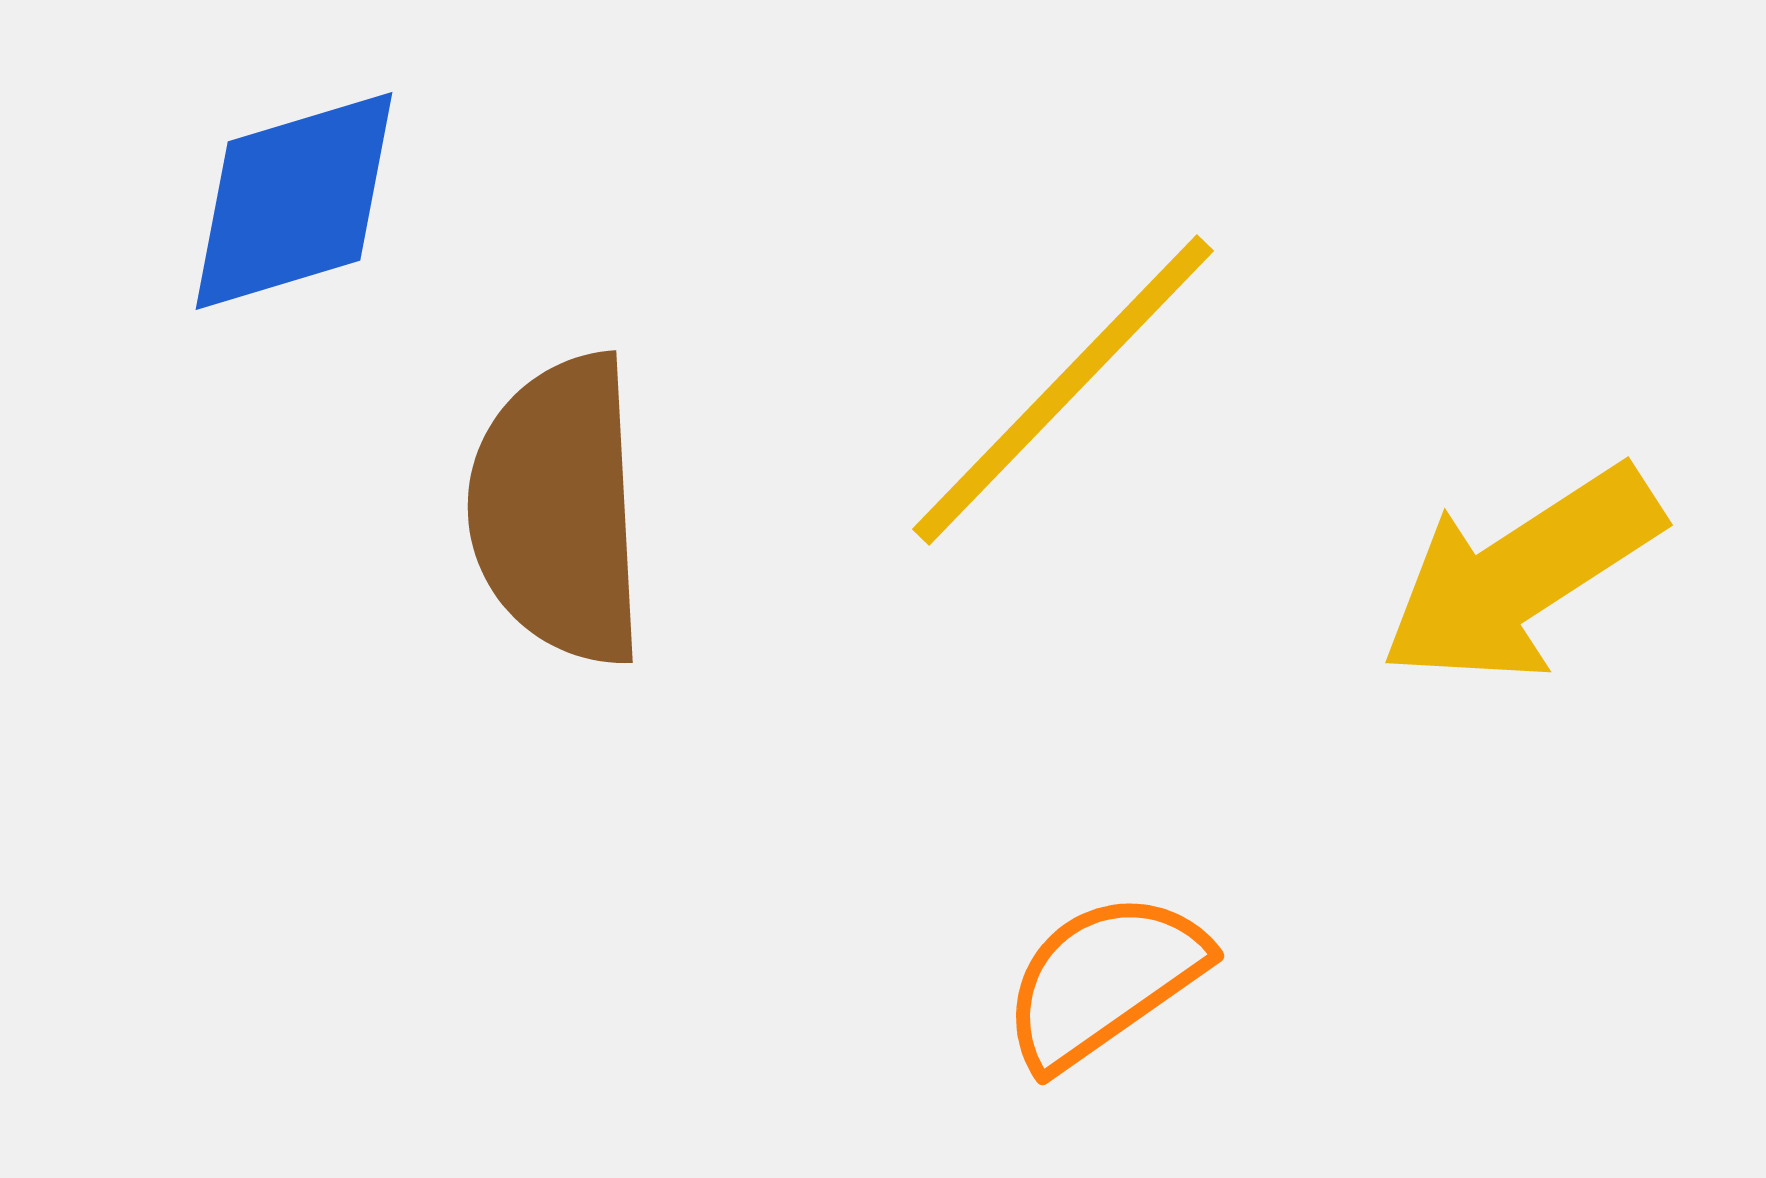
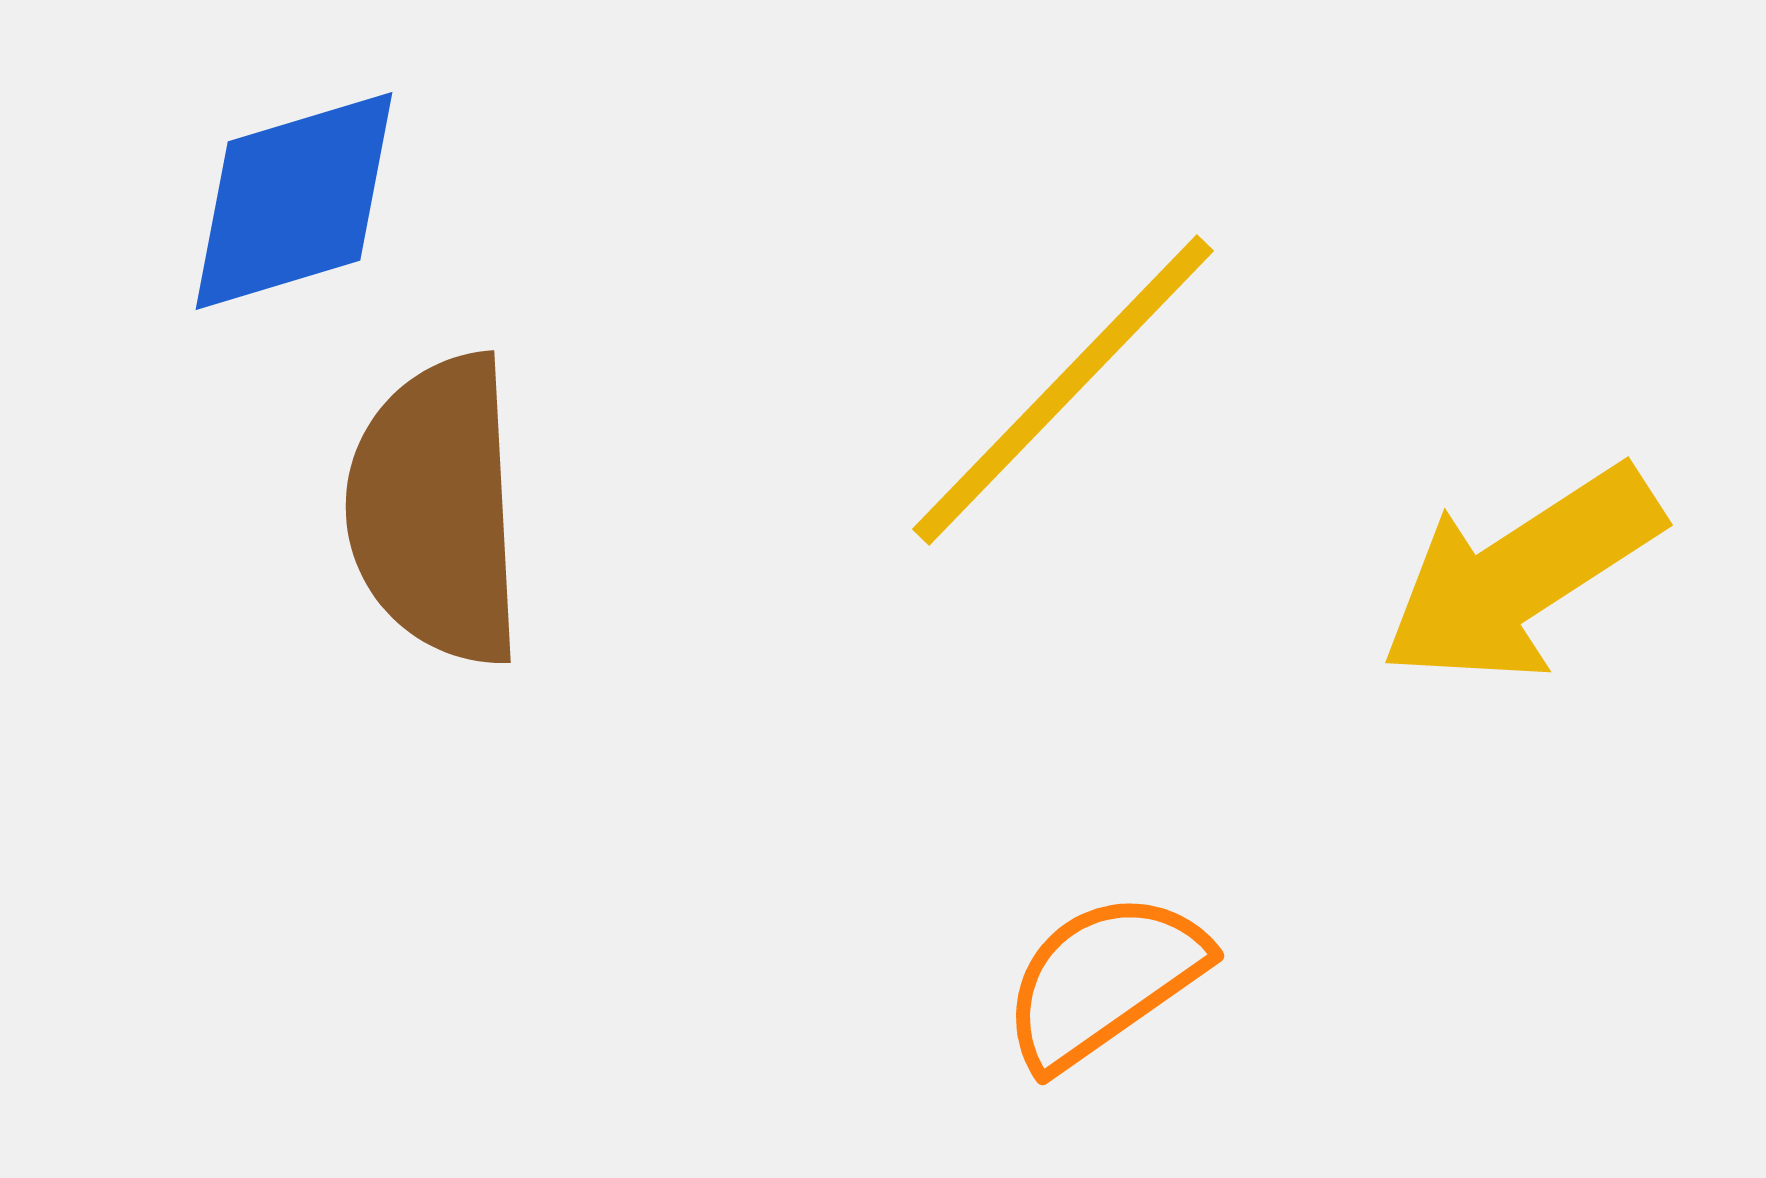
brown semicircle: moved 122 px left
